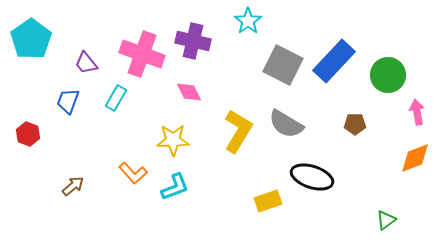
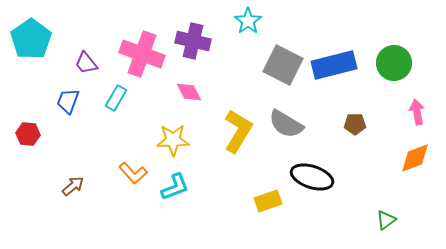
blue rectangle: moved 4 px down; rotated 33 degrees clockwise
green circle: moved 6 px right, 12 px up
red hexagon: rotated 15 degrees counterclockwise
